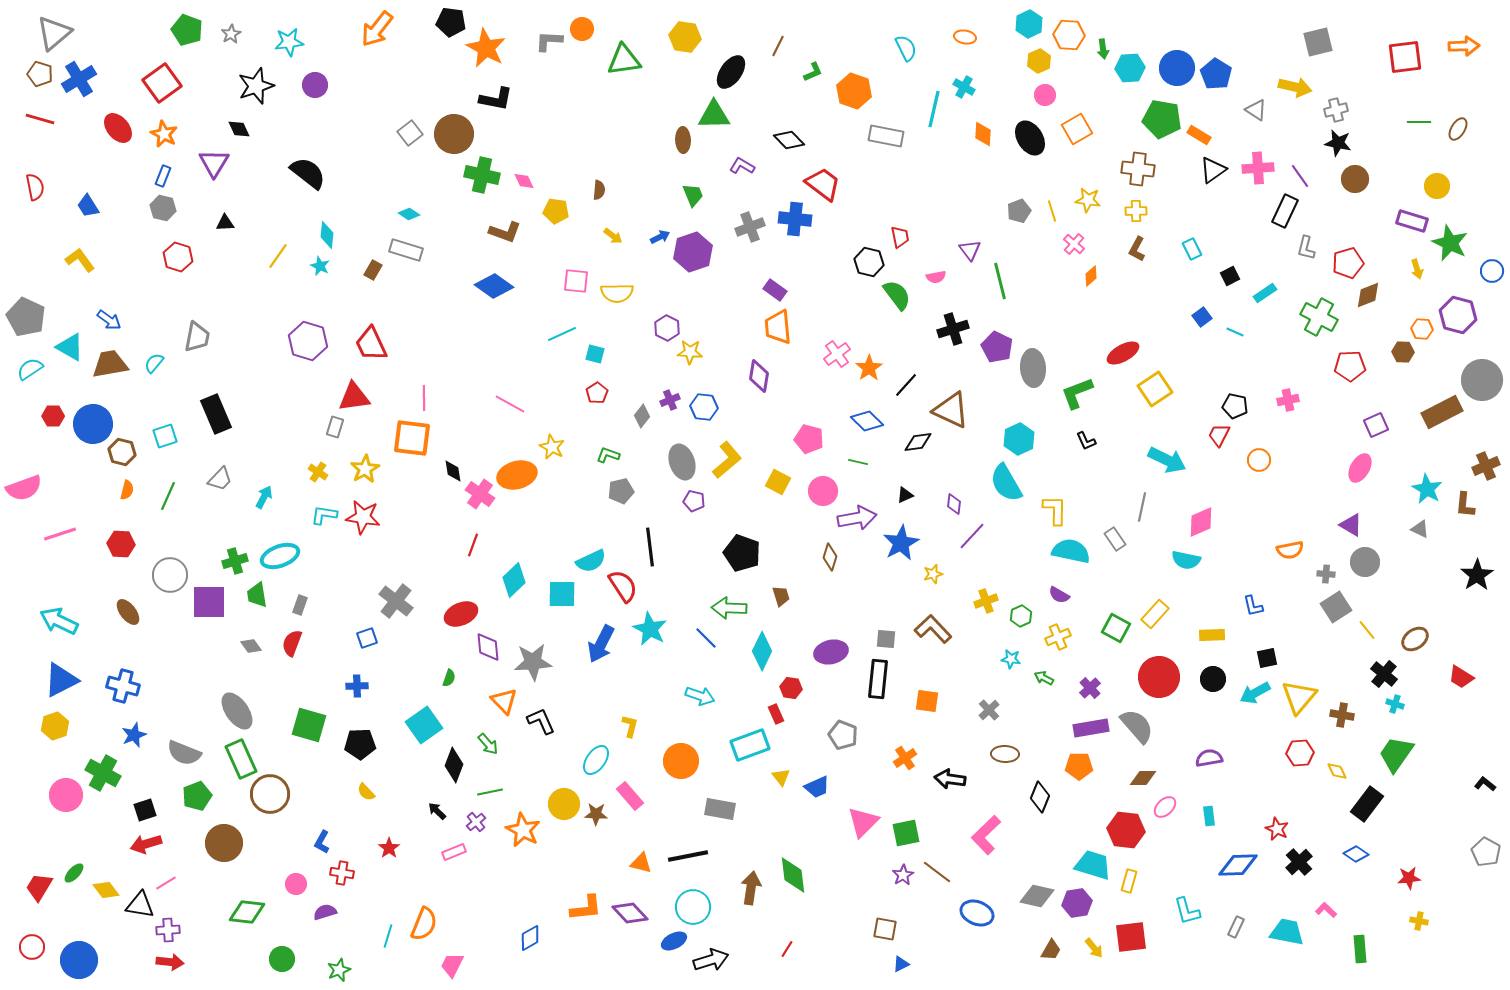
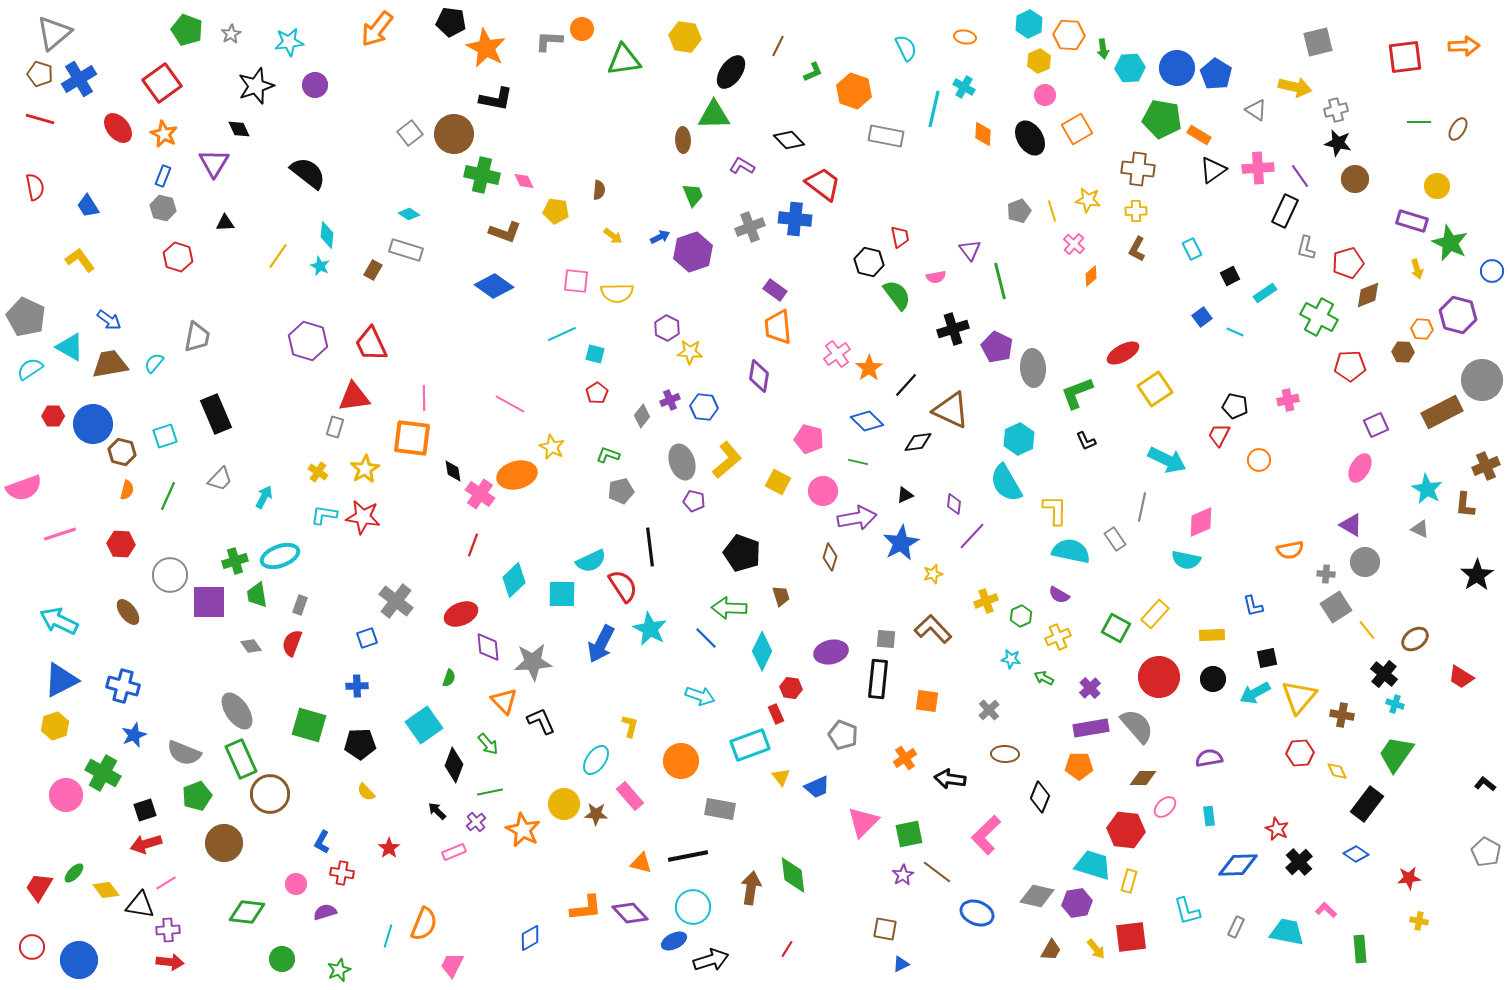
green square at (906, 833): moved 3 px right, 1 px down
yellow arrow at (1094, 948): moved 2 px right, 1 px down
